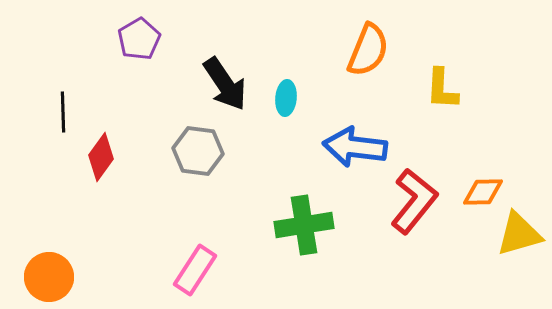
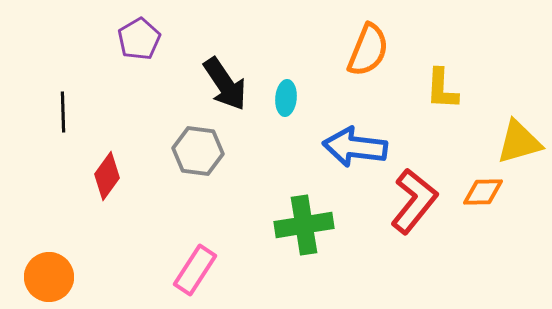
red diamond: moved 6 px right, 19 px down
yellow triangle: moved 92 px up
